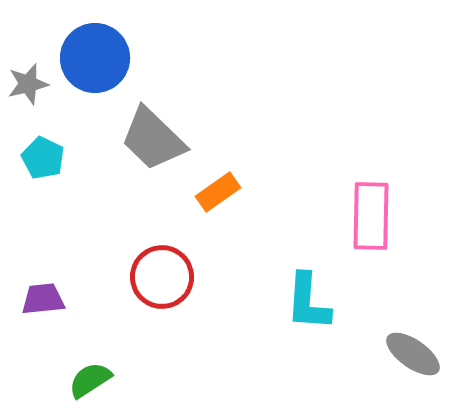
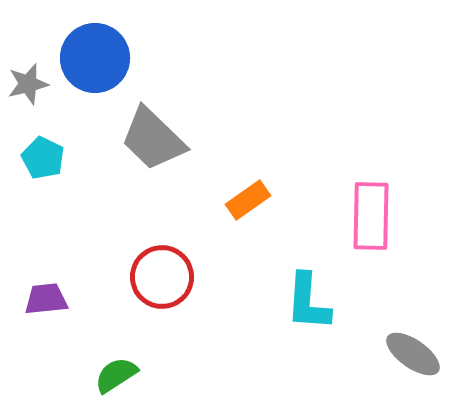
orange rectangle: moved 30 px right, 8 px down
purple trapezoid: moved 3 px right
green semicircle: moved 26 px right, 5 px up
